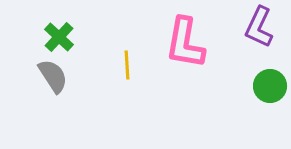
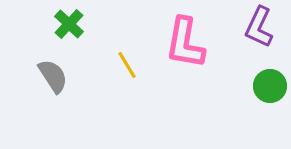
green cross: moved 10 px right, 13 px up
yellow line: rotated 28 degrees counterclockwise
